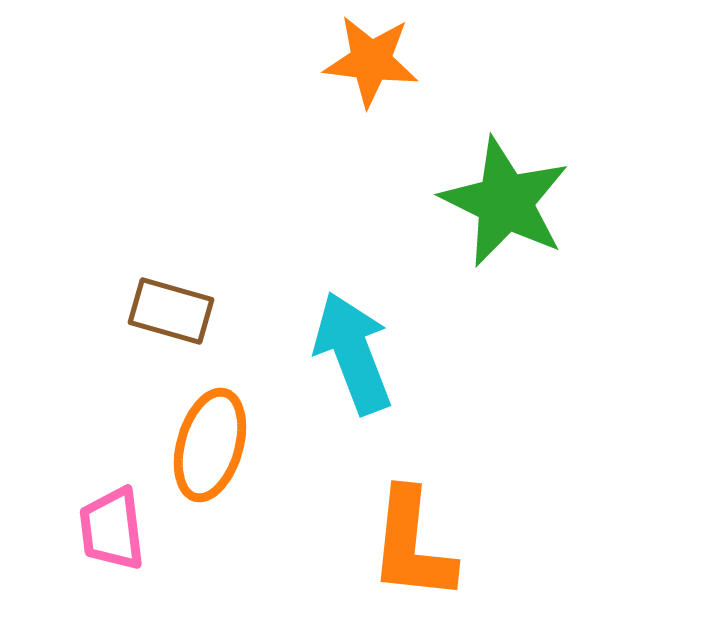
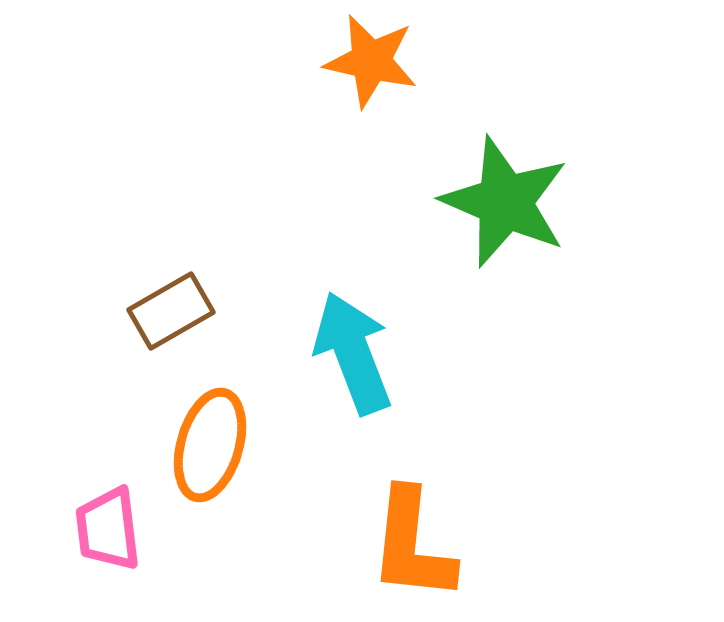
orange star: rotated 6 degrees clockwise
green star: rotated 3 degrees counterclockwise
brown rectangle: rotated 46 degrees counterclockwise
pink trapezoid: moved 4 px left
